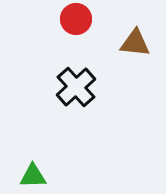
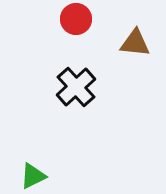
green triangle: rotated 24 degrees counterclockwise
